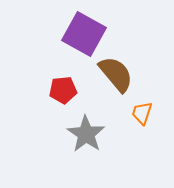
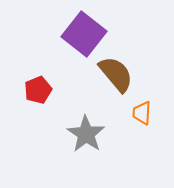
purple square: rotated 9 degrees clockwise
red pentagon: moved 25 px left; rotated 16 degrees counterclockwise
orange trapezoid: rotated 15 degrees counterclockwise
